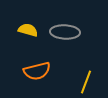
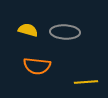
orange semicircle: moved 5 px up; rotated 20 degrees clockwise
yellow line: rotated 65 degrees clockwise
